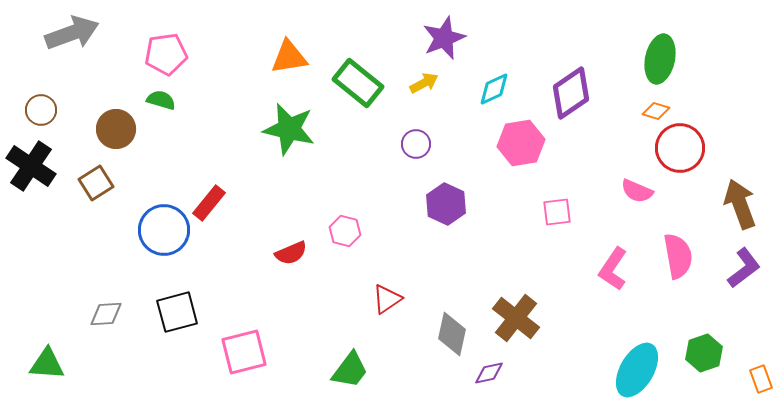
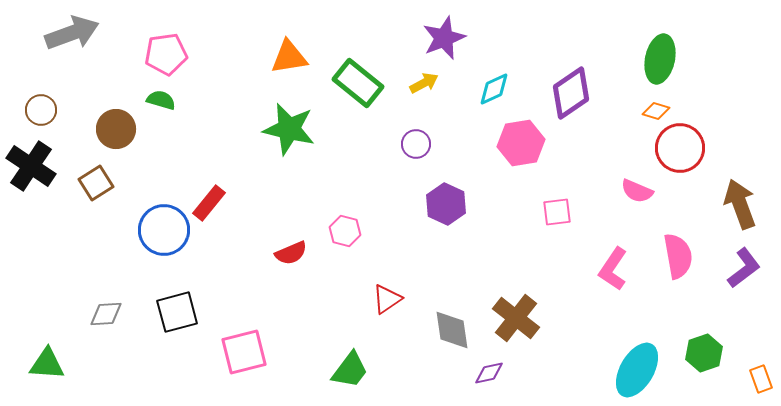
gray diamond at (452, 334): moved 4 px up; rotated 21 degrees counterclockwise
